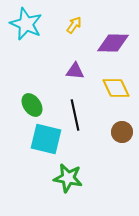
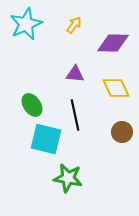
cyan star: rotated 24 degrees clockwise
purple triangle: moved 3 px down
